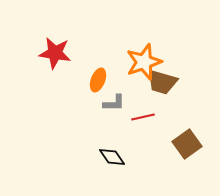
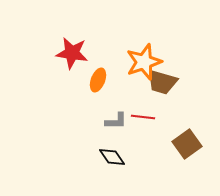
red star: moved 17 px right
gray L-shape: moved 2 px right, 18 px down
red line: rotated 20 degrees clockwise
